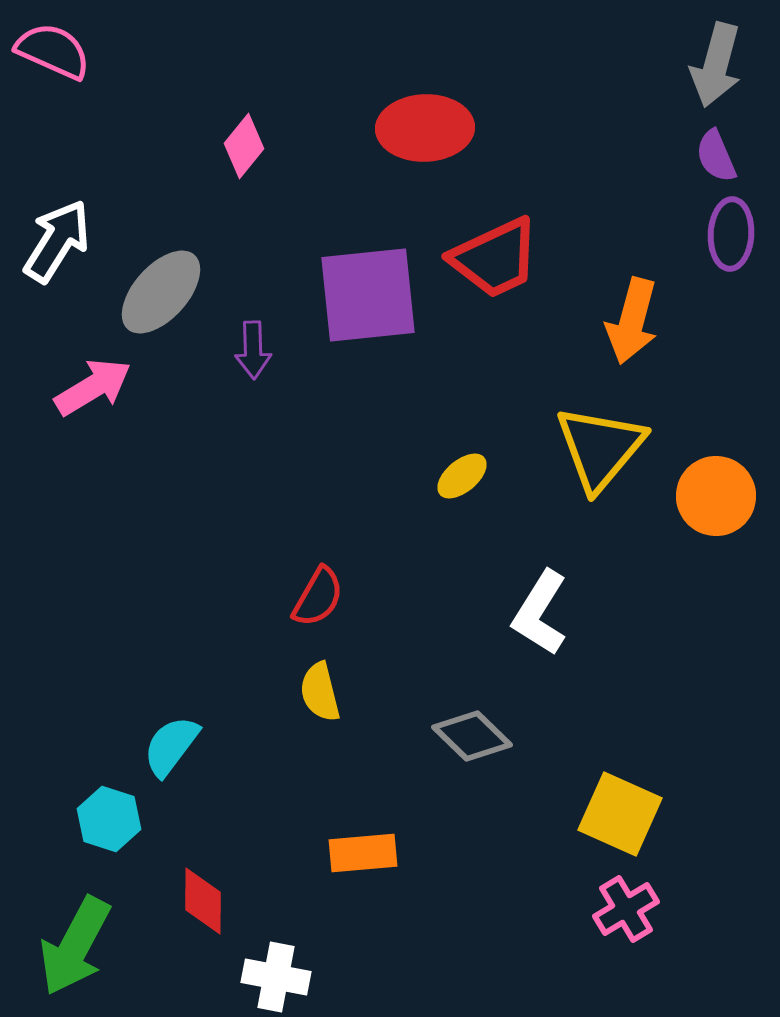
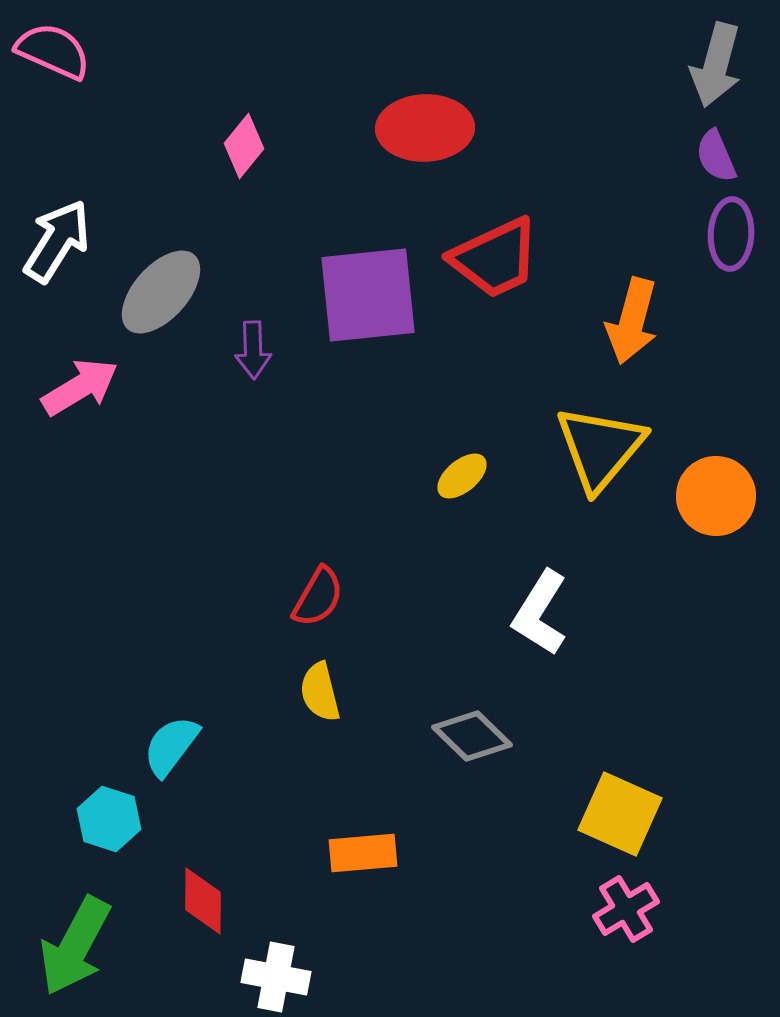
pink arrow: moved 13 px left
